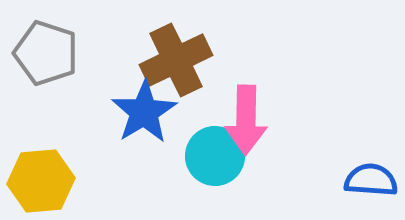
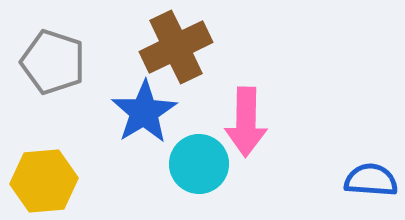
gray pentagon: moved 7 px right, 9 px down
brown cross: moved 13 px up
pink arrow: moved 2 px down
cyan circle: moved 16 px left, 8 px down
yellow hexagon: moved 3 px right
